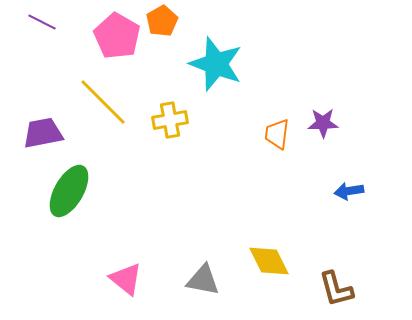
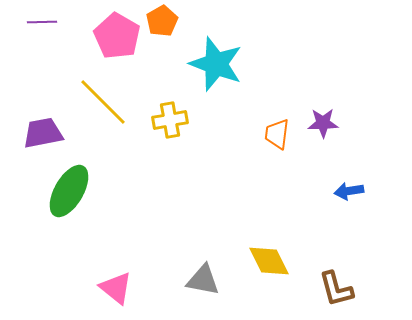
purple line: rotated 28 degrees counterclockwise
pink triangle: moved 10 px left, 9 px down
